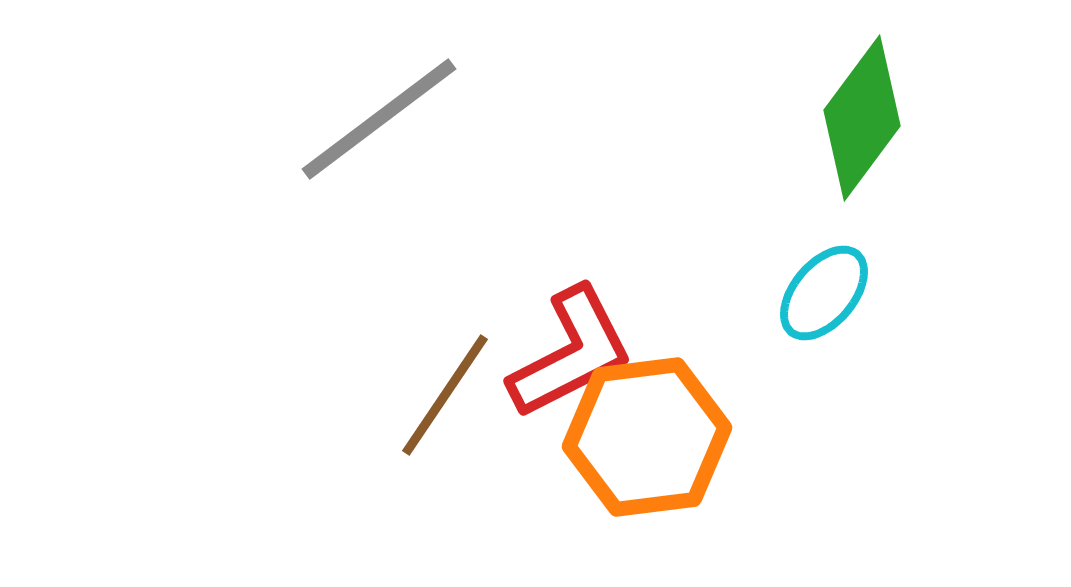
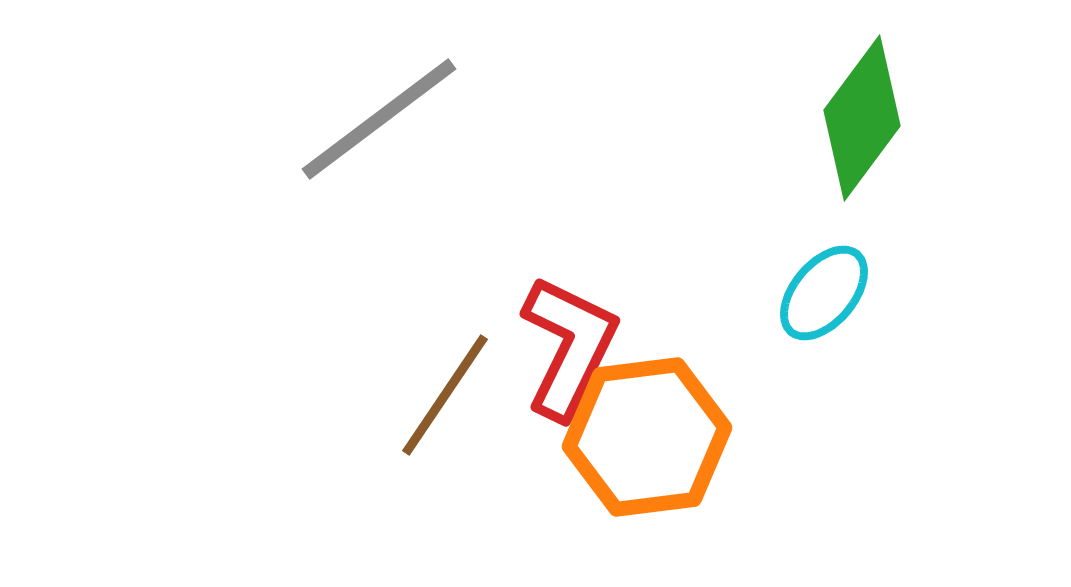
red L-shape: moved 2 px left, 6 px up; rotated 37 degrees counterclockwise
